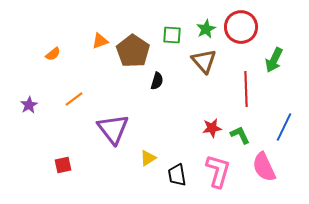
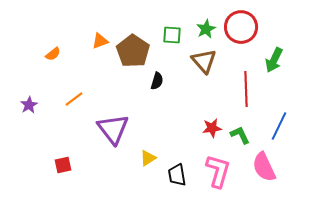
blue line: moved 5 px left, 1 px up
